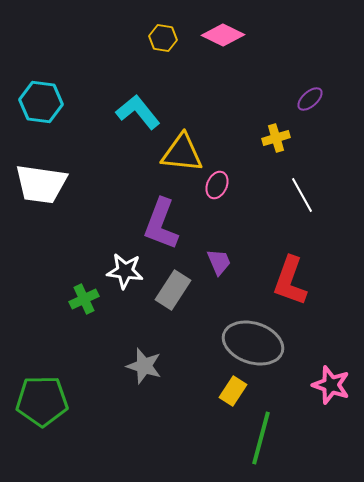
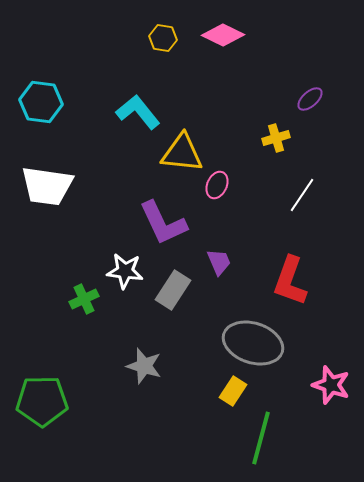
white trapezoid: moved 6 px right, 2 px down
white line: rotated 63 degrees clockwise
purple L-shape: moved 2 px right, 1 px up; rotated 46 degrees counterclockwise
